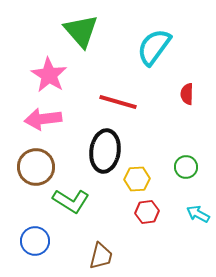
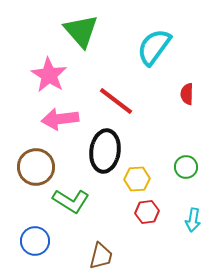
red line: moved 2 px left, 1 px up; rotated 21 degrees clockwise
pink arrow: moved 17 px right
cyan arrow: moved 5 px left, 6 px down; rotated 110 degrees counterclockwise
